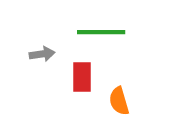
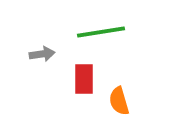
green line: rotated 9 degrees counterclockwise
red rectangle: moved 2 px right, 2 px down
